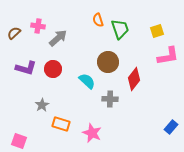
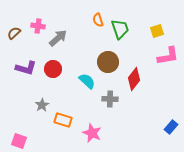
orange rectangle: moved 2 px right, 4 px up
